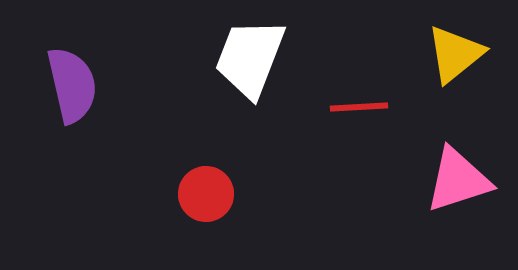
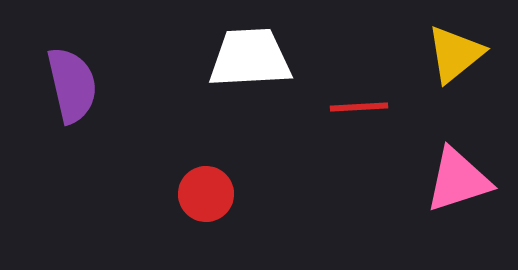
white trapezoid: rotated 66 degrees clockwise
